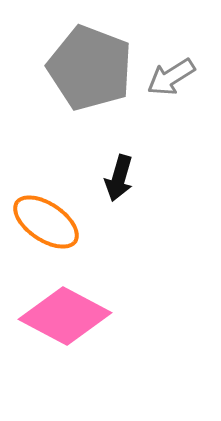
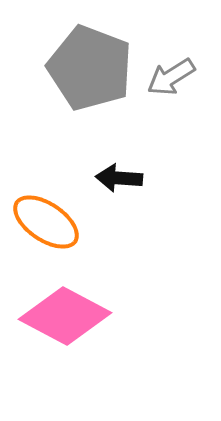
black arrow: rotated 78 degrees clockwise
